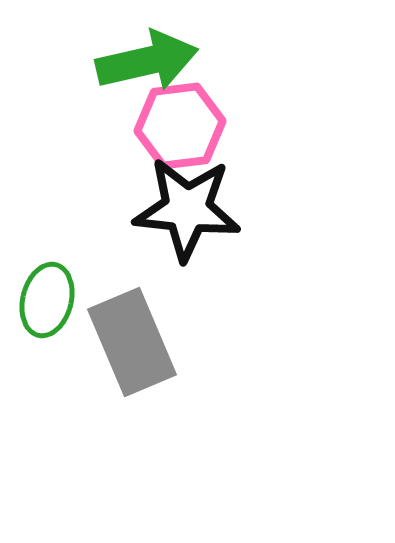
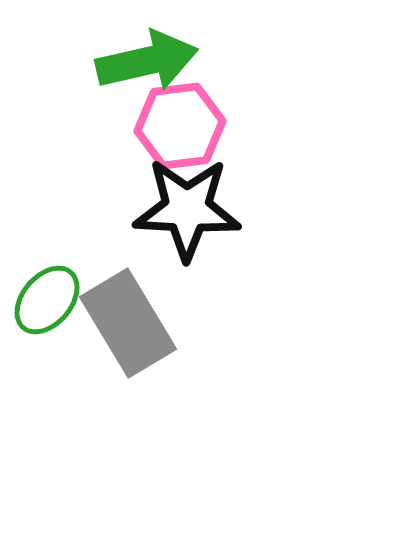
black star: rotated 3 degrees counterclockwise
green ellipse: rotated 26 degrees clockwise
gray rectangle: moved 4 px left, 19 px up; rotated 8 degrees counterclockwise
